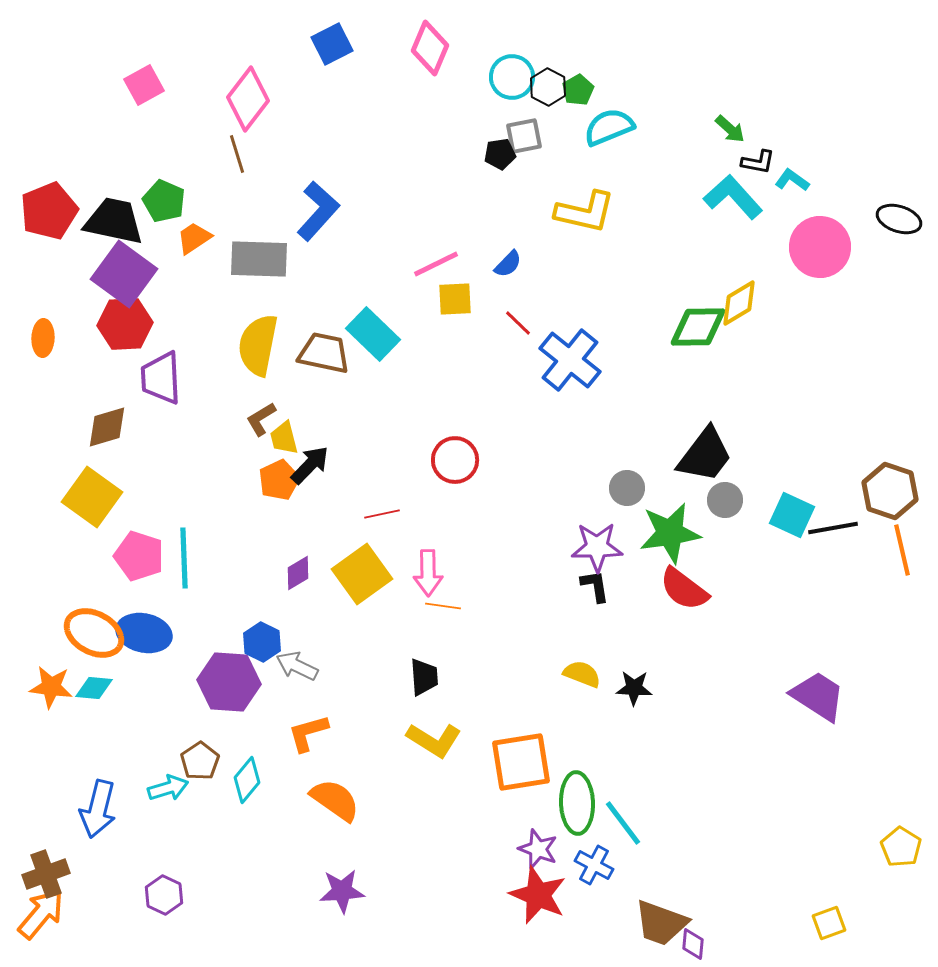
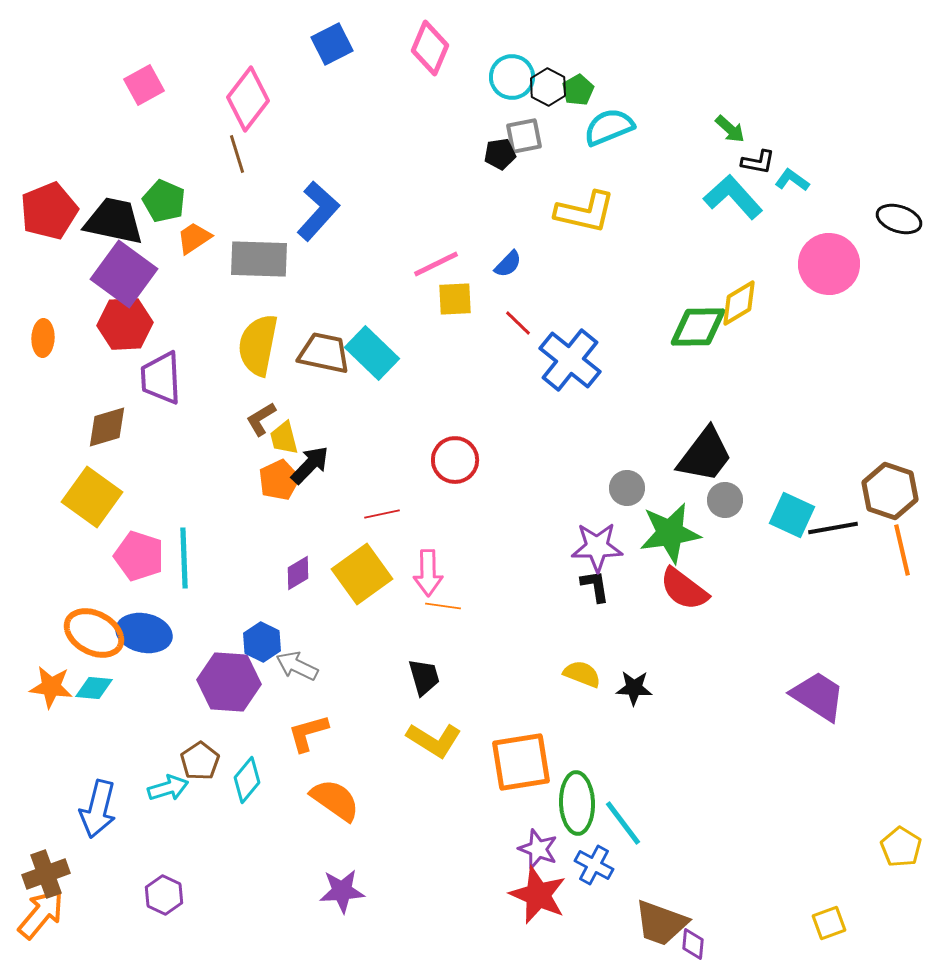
pink circle at (820, 247): moved 9 px right, 17 px down
cyan rectangle at (373, 334): moved 1 px left, 19 px down
black trapezoid at (424, 677): rotated 12 degrees counterclockwise
